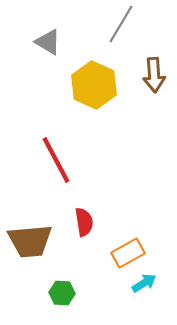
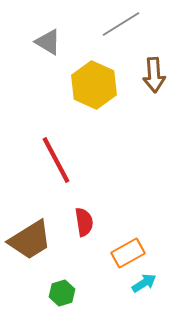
gray line: rotated 27 degrees clockwise
brown trapezoid: moved 1 px up; rotated 27 degrees counterclockwise
green hexagon: rotated 20 degrees counterclockwise
